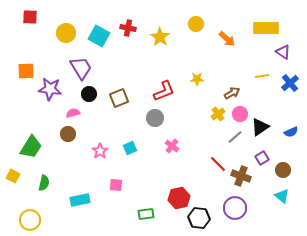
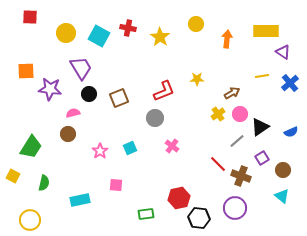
yellow rectangle at (266, 28): moved 3 px down
orange arrow at (227, 39): rotated 126 degrees counterclockwise
gray line at (235, 137): moved 2 px right, 4 px down
